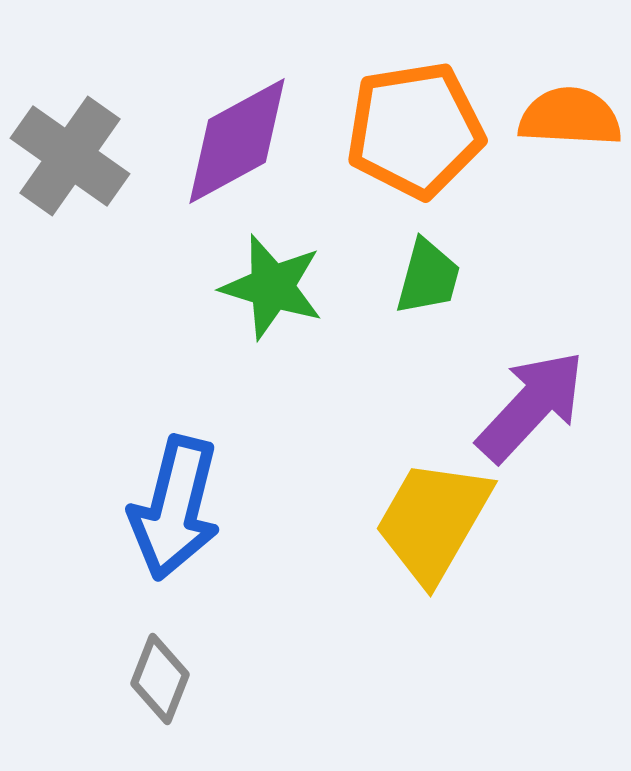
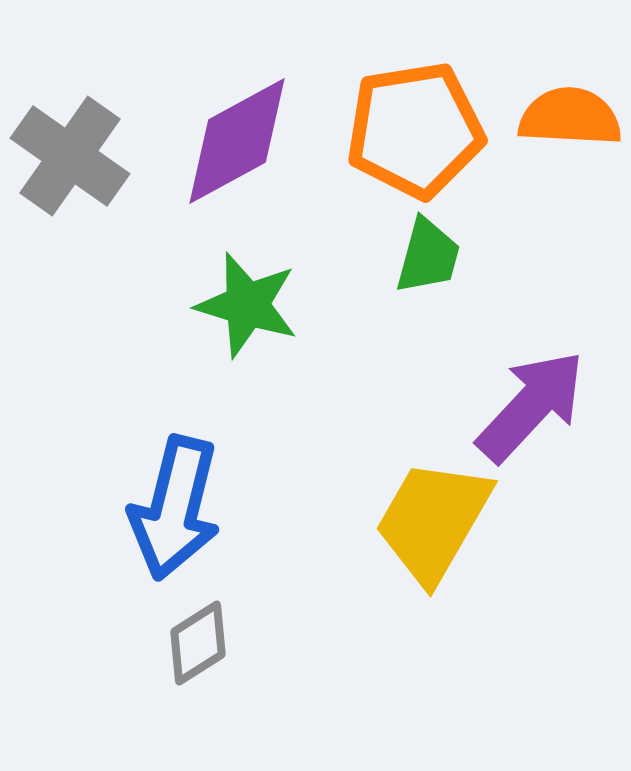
green trapezoid: moved 21 px up
green star: moved 25 px left, 18 px down
gray diamond: moved 38 px right, 36 px up; rotated 36 degrees clockwise
